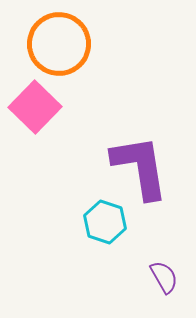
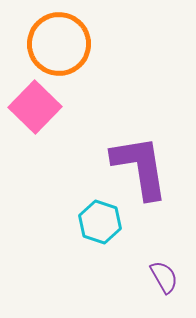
cyan hexagon: moved 5 px left
